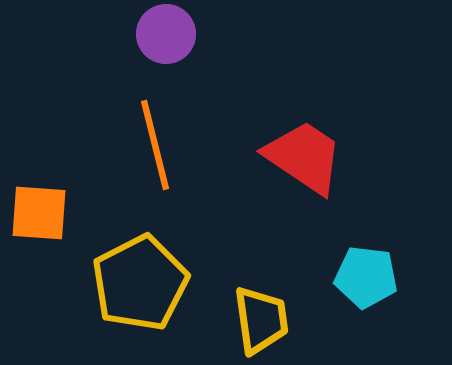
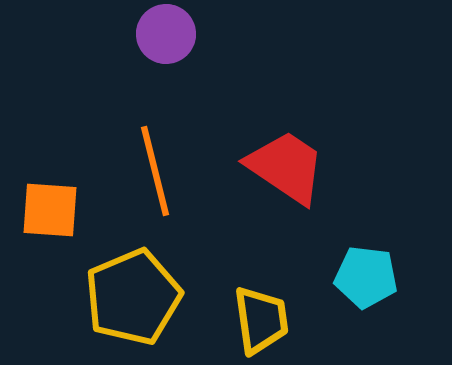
orange line: moved 26 px down
red trapezoid: moved 18 px left, 10 px down
orange square: moved 11 px right, 3 px up
yellow pentagon: moved 7 px left, 14 px down; rotated 4 degrees clockwise
